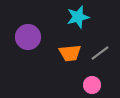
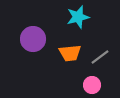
purple circle: moved 5 px right, 2 px down
gray line: moved 4 px down
